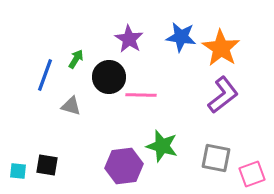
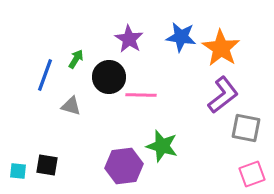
gray square: moved 30 px right, 30 px up
